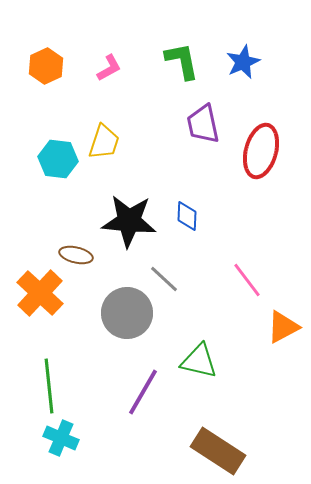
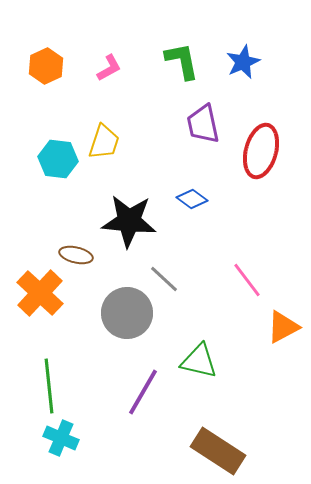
blue diamond: moved 5 px right, 17 px up; rotated 56 degrees counterclockwise
